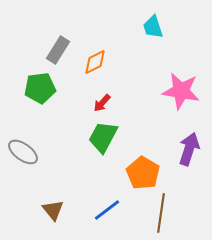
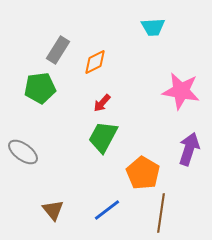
cyan trapezoid: rotated 75 degrees counterclockwise
